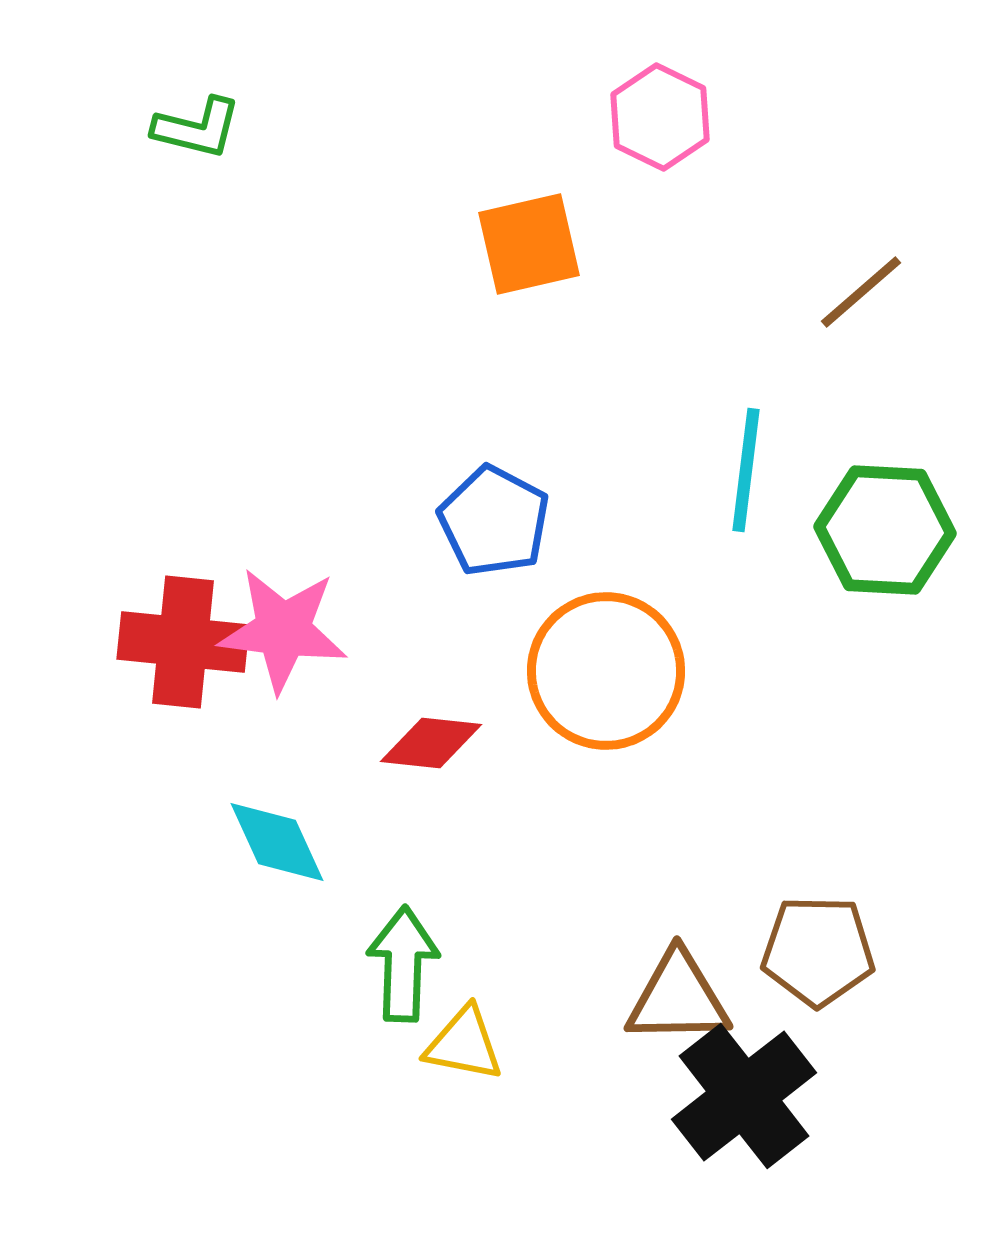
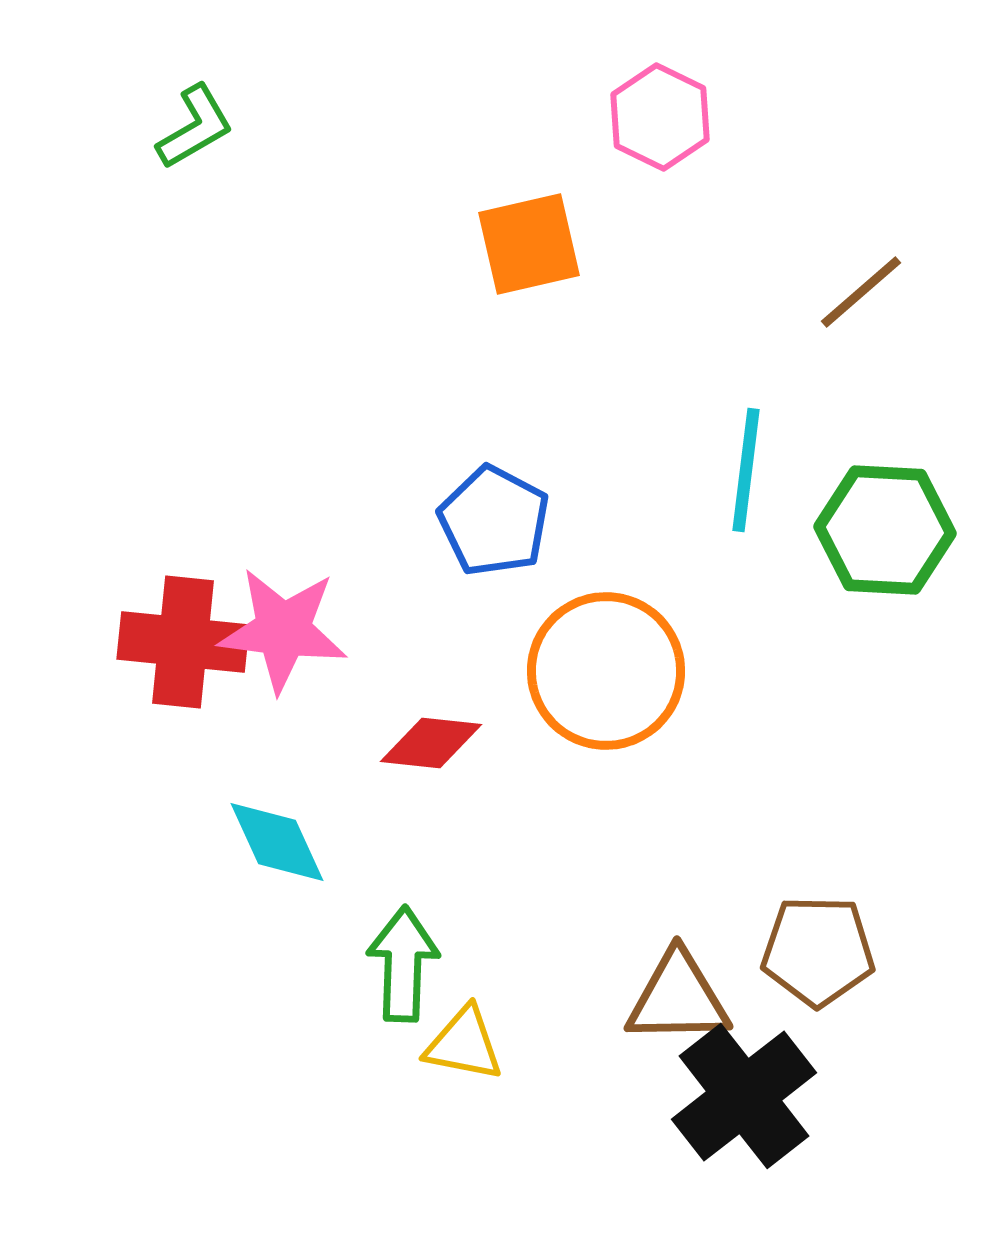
green L-shape: moved 2 px left, 1 px up; rotated 44 degrees counterclockwise
